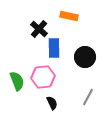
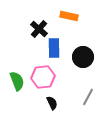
black circle: moved 2 px left
